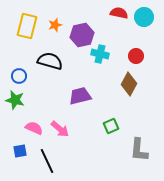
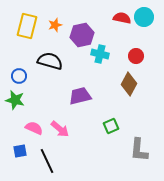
red semicircle: moved 3 px right, 5 px down
